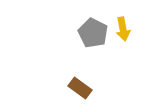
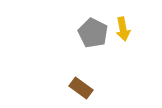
brown rectangle: moved 1 px right
